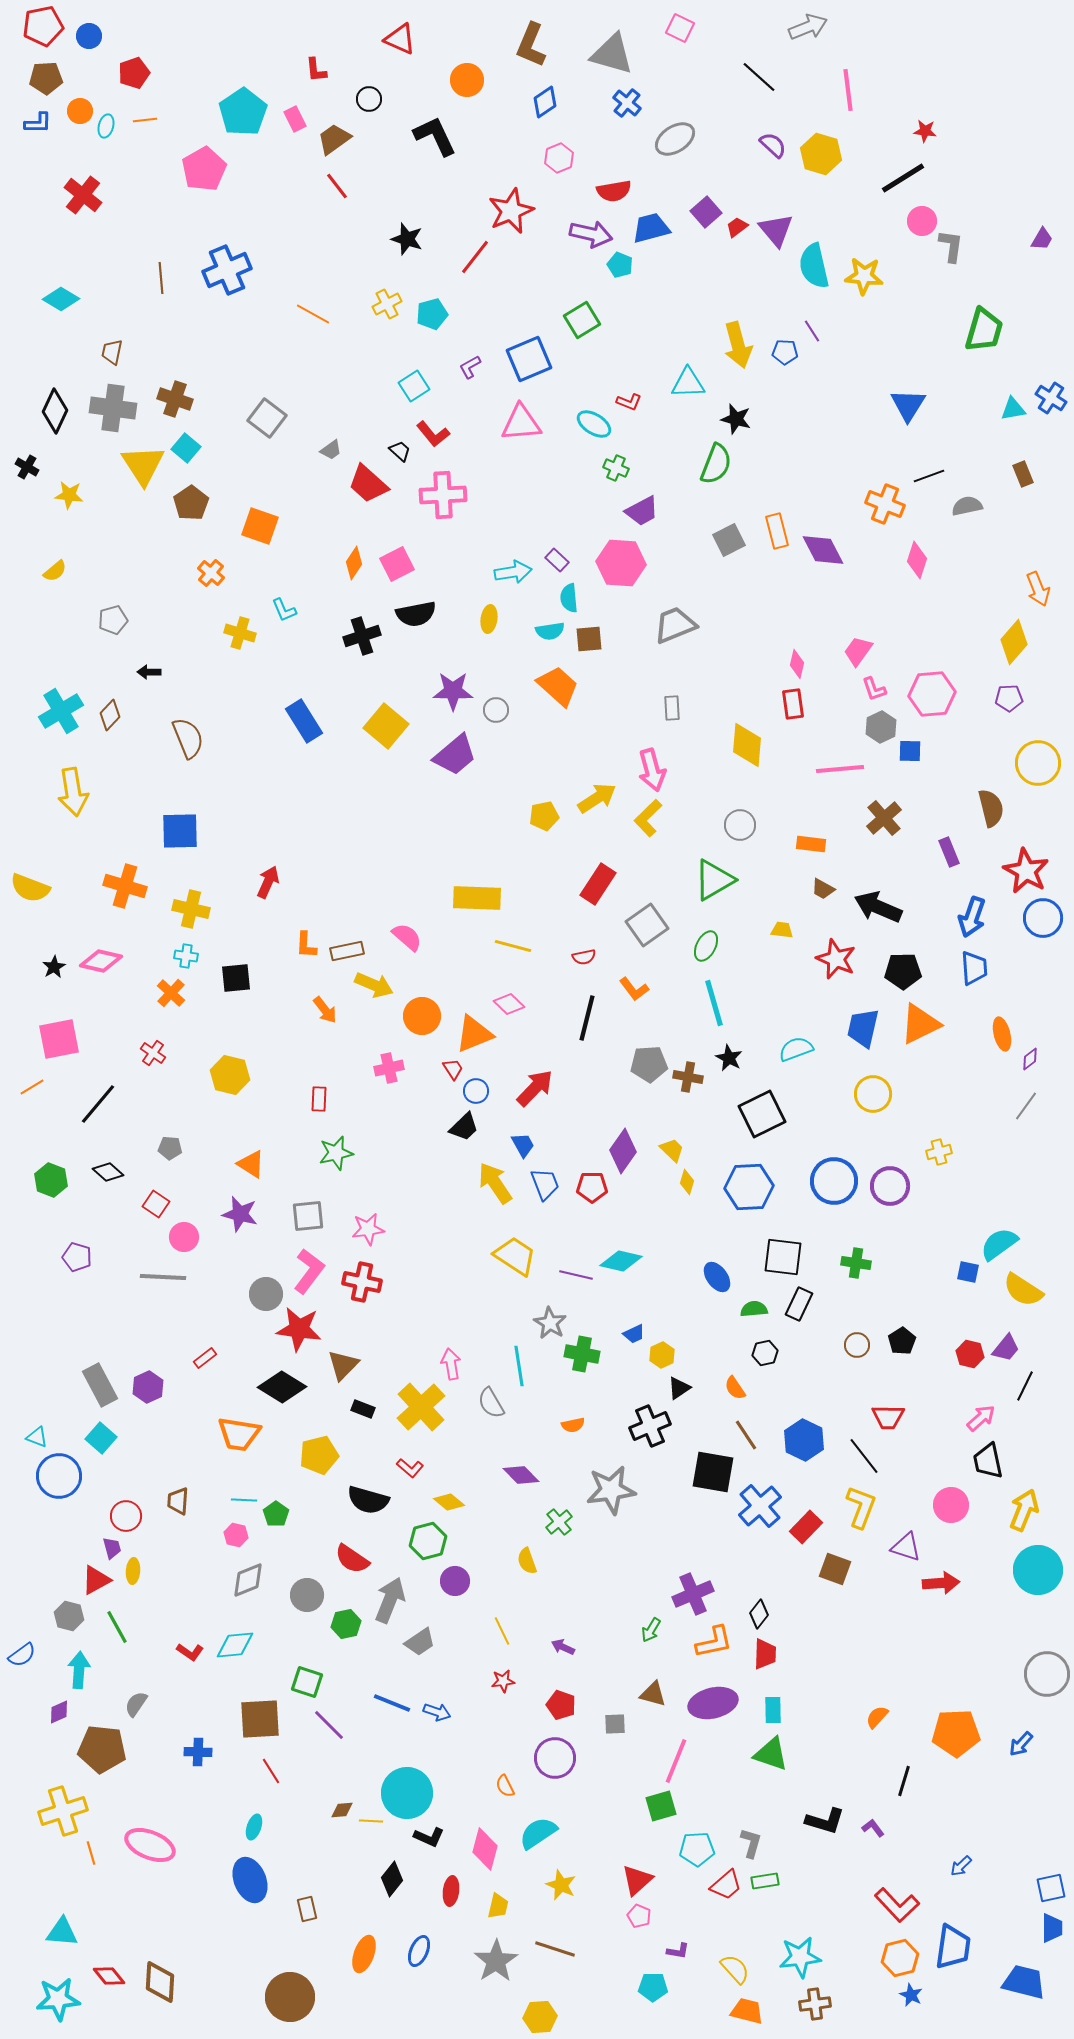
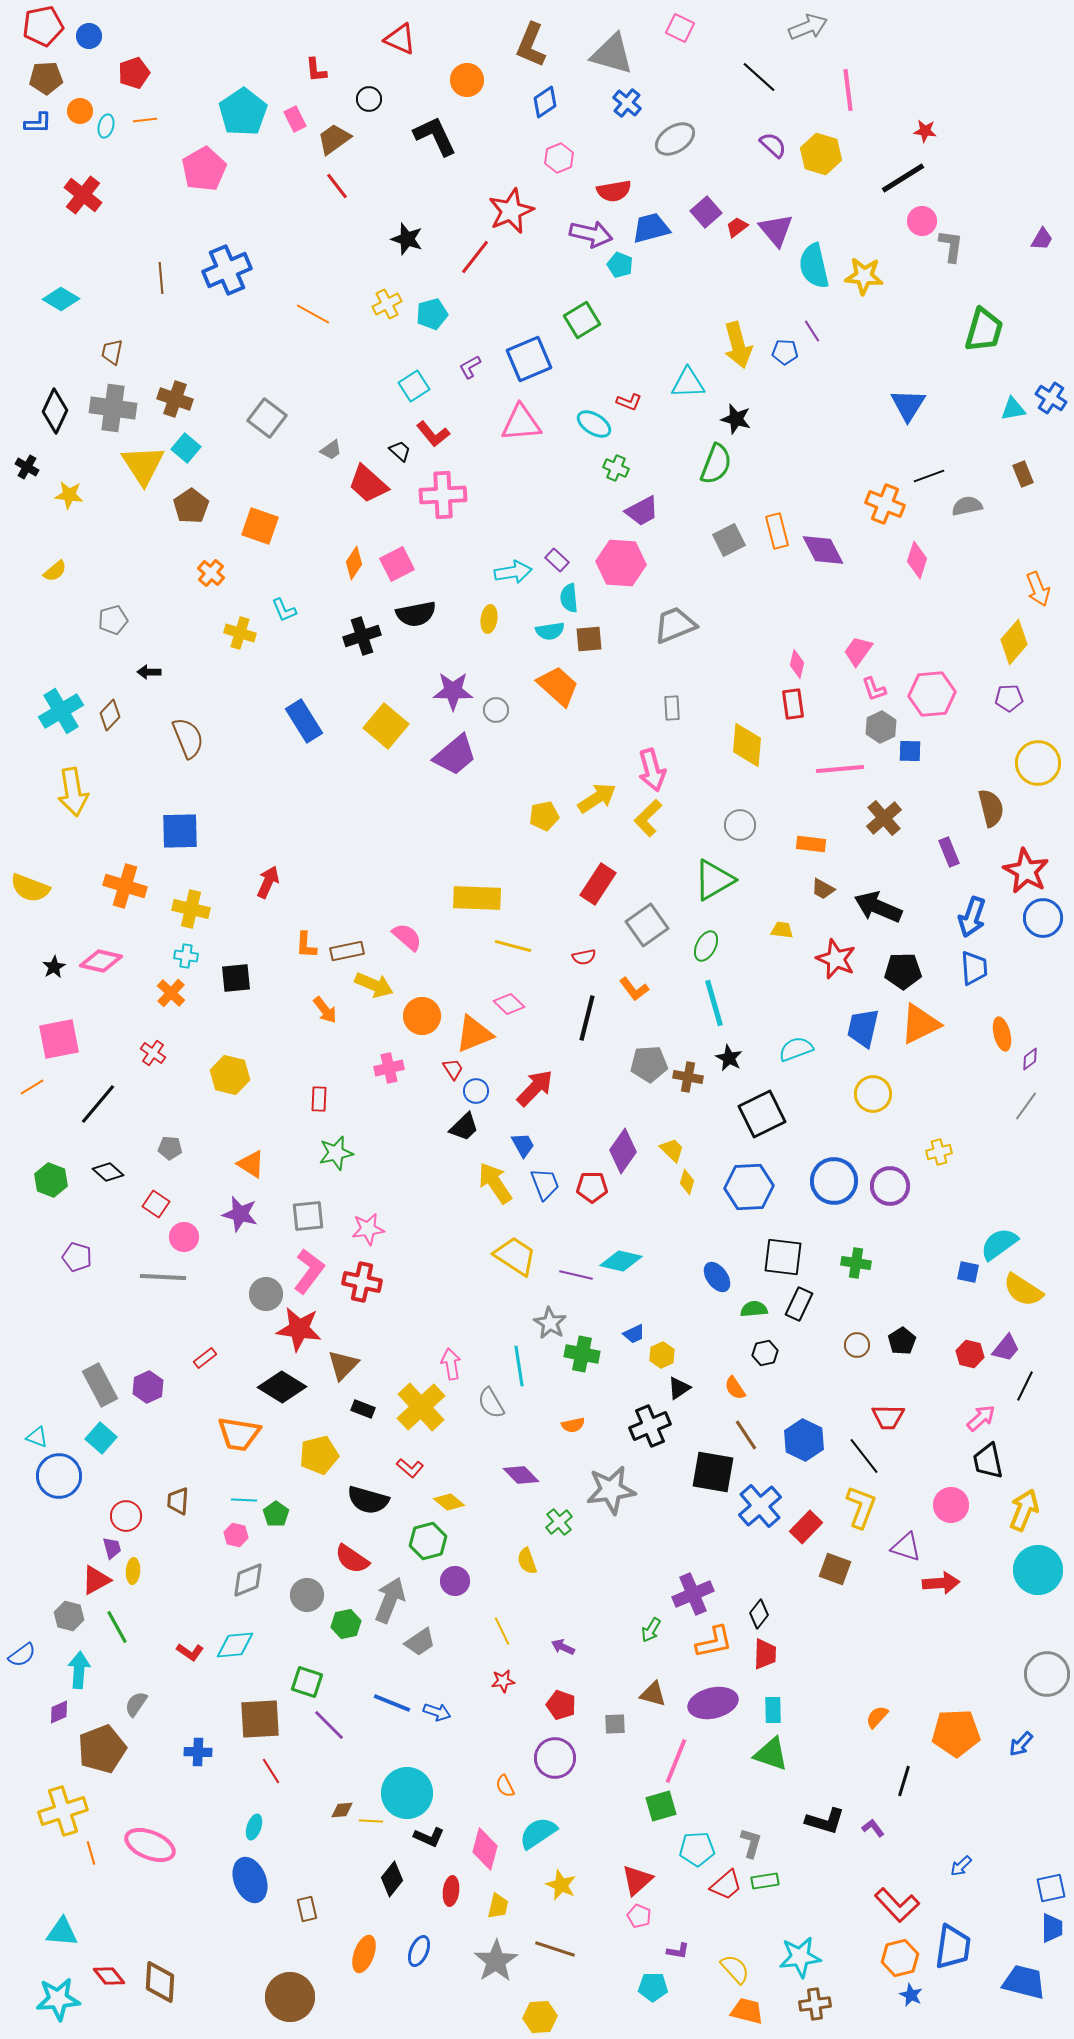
brown pentagon at (191, 503): moved 3 px down
brown pentagon at (102, 1749): rotated 27 degrees counterclockwise
